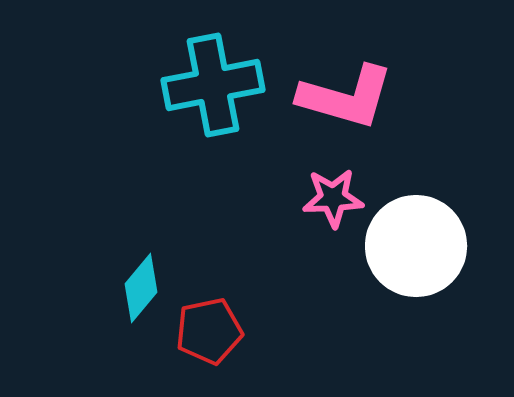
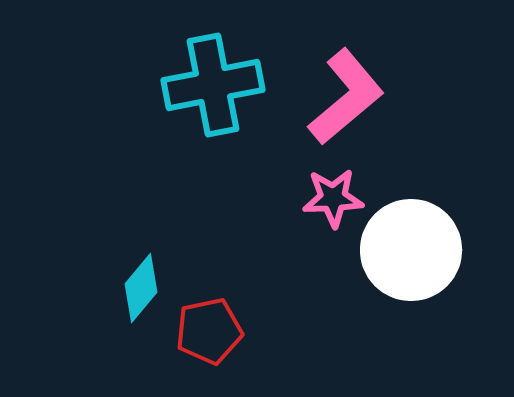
pink L-shape: rotated 56 degrees counterclockwise
white circle: moved 5 px left, 4 px down
